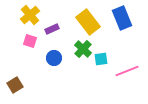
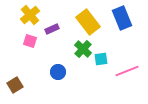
blue circle: moved 4 px right, 14 px down
